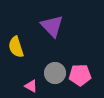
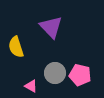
purple triangle: moved 1 px left, 1 px down
pink pentagon: rotated 15 degrees clockwise
